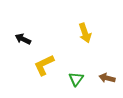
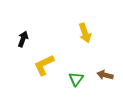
black arrow: rotated 84 degrees clockwise
brown arrow: moved 2 px left, 3 px up
